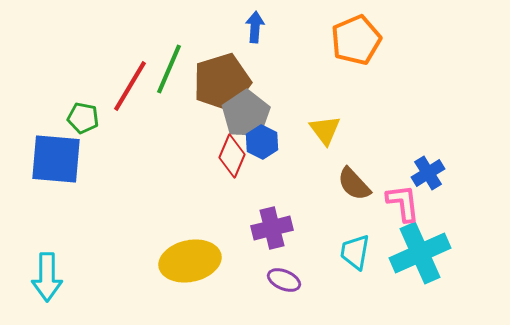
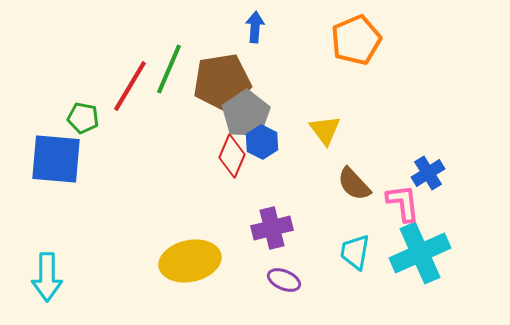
brown pentagon: rotated 8 degrees clockwise
